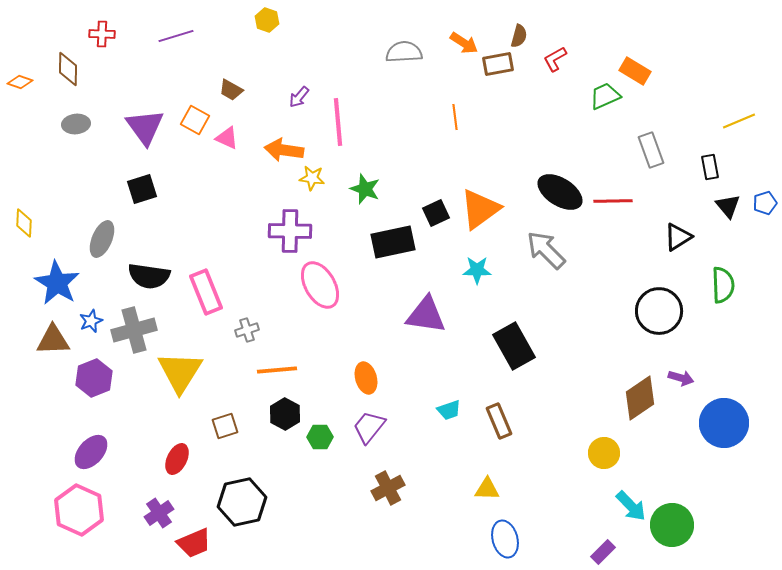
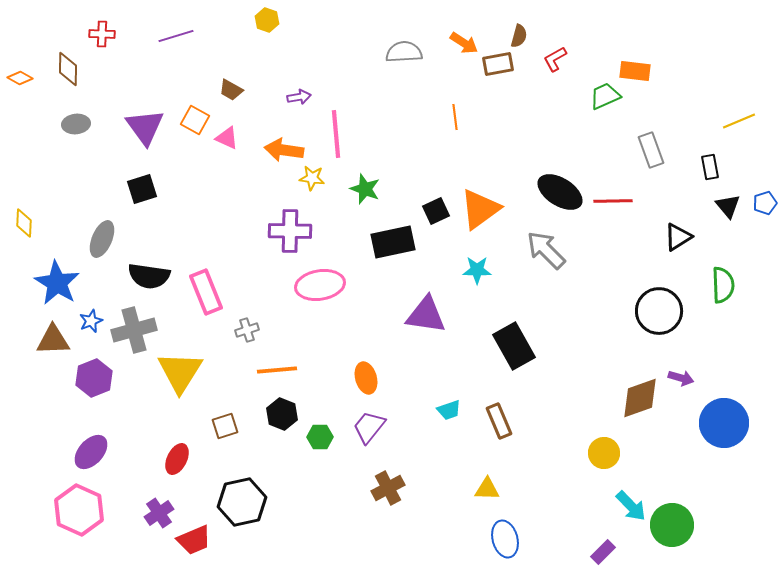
orange rectangle at (635, 71): rotated 24 degrees counterclockwise
orange diamond at (20, 82): moved 4 px up; rotated 10 degrees clockwise
purple arrow at (299, 97): rotated 140 degrees counterclockwise
pink line at (338, 122): moved 2 px left, 12 px down
black square at (436, 213): moved 2 px up
pink ellipse at (320, 285): rotated 69 degrees counterclockwise
brown diamond at (640, 398): rotated 15 degrees clockwise
black hexagon at (285, 414): moved 3 px left; rotated 8 degrees counterclockwise
red trapezoid at (194, 543): moved 3 px up
